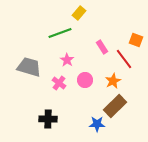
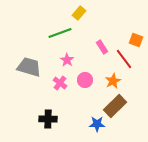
pink cross: moved 1 px right
